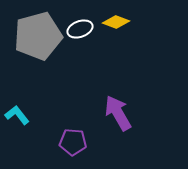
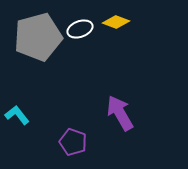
gray pentagon: moved 1 px down
purple arrow: moved 2 px right
purple pentagon: rotated 16 degrees clockwise
